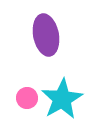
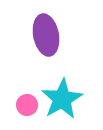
pink circle: moved 7 px down
